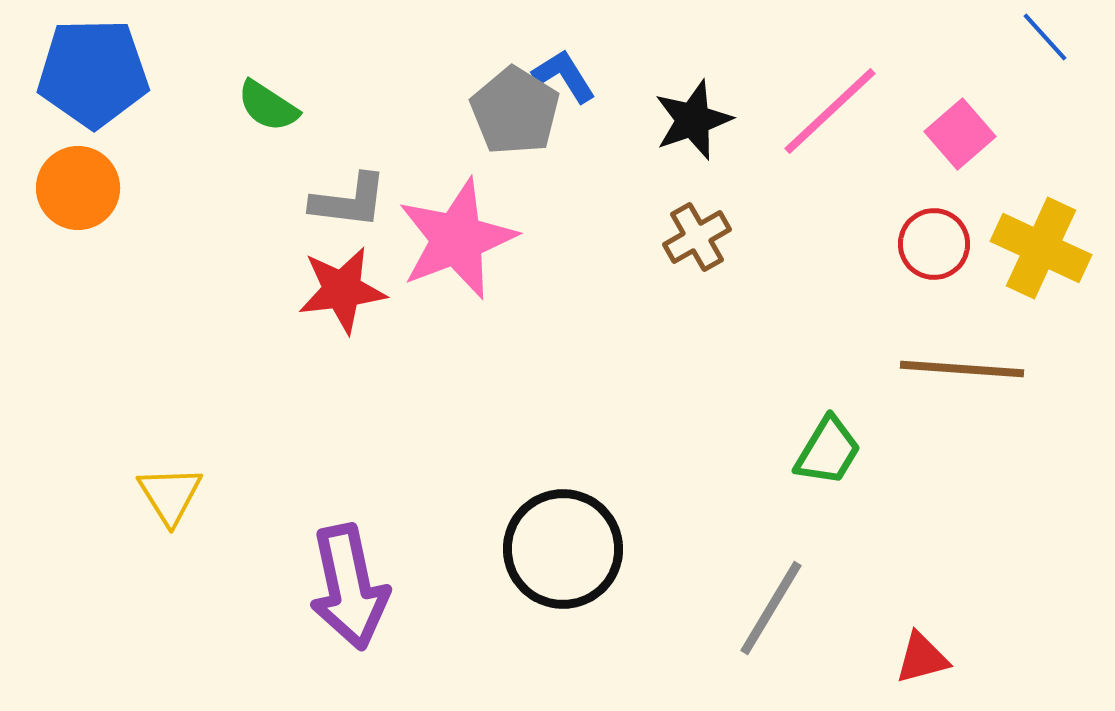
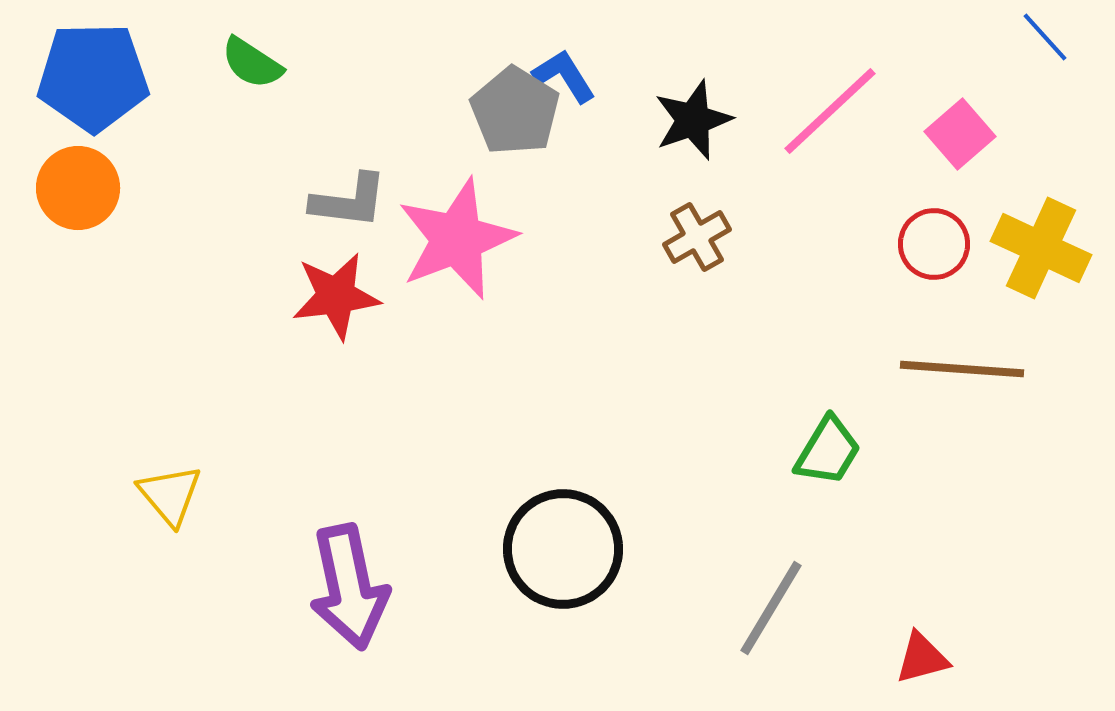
blue pentagon: moved 4 px down
green semicircle: moved 16 px left, 43 px up
red star: moved 6 px left, 6 px down
yellow triangle: rotated 8 degrees counterclockwise
